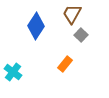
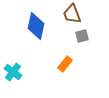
brown trapezoid: rotated 50 degrees counterclockwise
blue diamond: rotated 20 degrees counterclockwise
gray square: moved 1 px right, 1 px down; rotated 32 degrees clockwise
